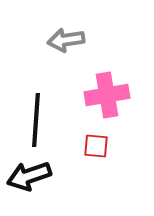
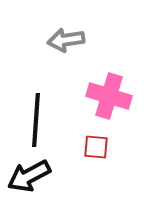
pink cross: moved 2 px right, 1 px down; rotated 27 degrees clockwise
red square: moved 1 px down
black arrow: rotated 9 degrees counterclockwise
